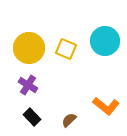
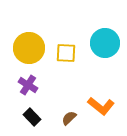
cyan circle: moved 2 px down
yellow square: moved 4 px down; rotated 20 degrees counterclockwise
orange L-shape: moved 5 px left
brown semicircle: moved 2 px up
